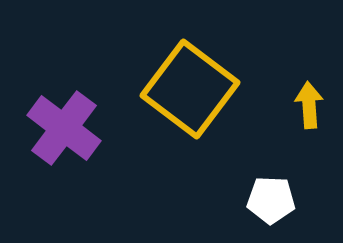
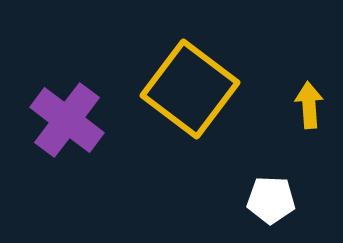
purple cross: moved 3 px right, 8 px up
